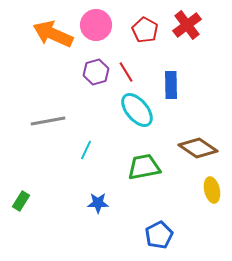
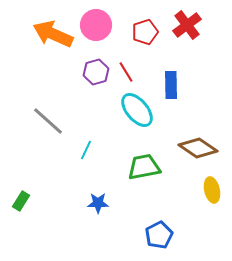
red pentagon: moved 2 px down; rotated 25 degrees clockwise
gray line: rotated 52 degrees clockwise
